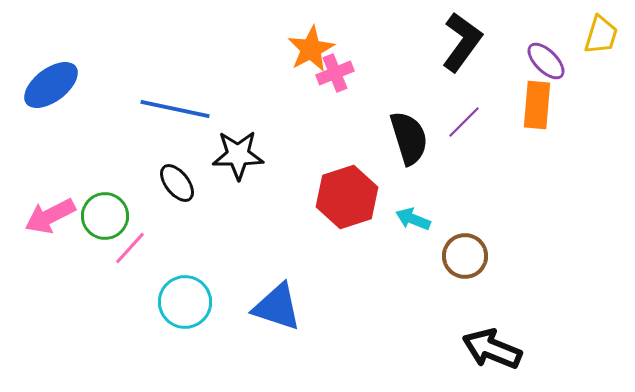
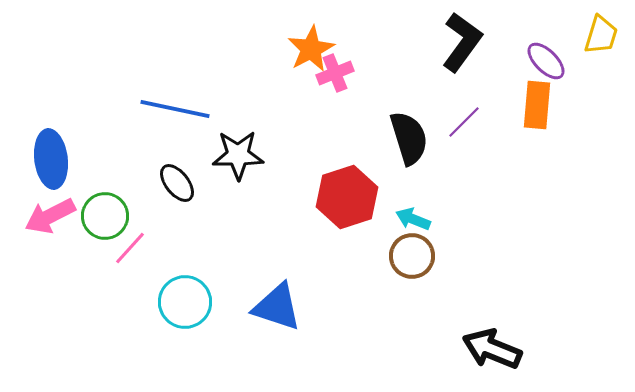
blue ellipse: moved 74 px down; rotated 60 degrees counterclockwise
brown circle: moved 53 px left
